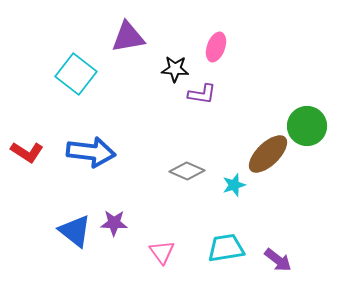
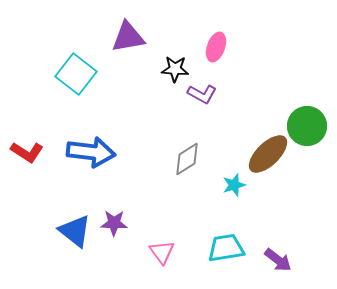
purple L-shape: rotated 20 degrees clockwise
gray diamond: moved 12 px up; rotated 56 degrees counterclockwise
